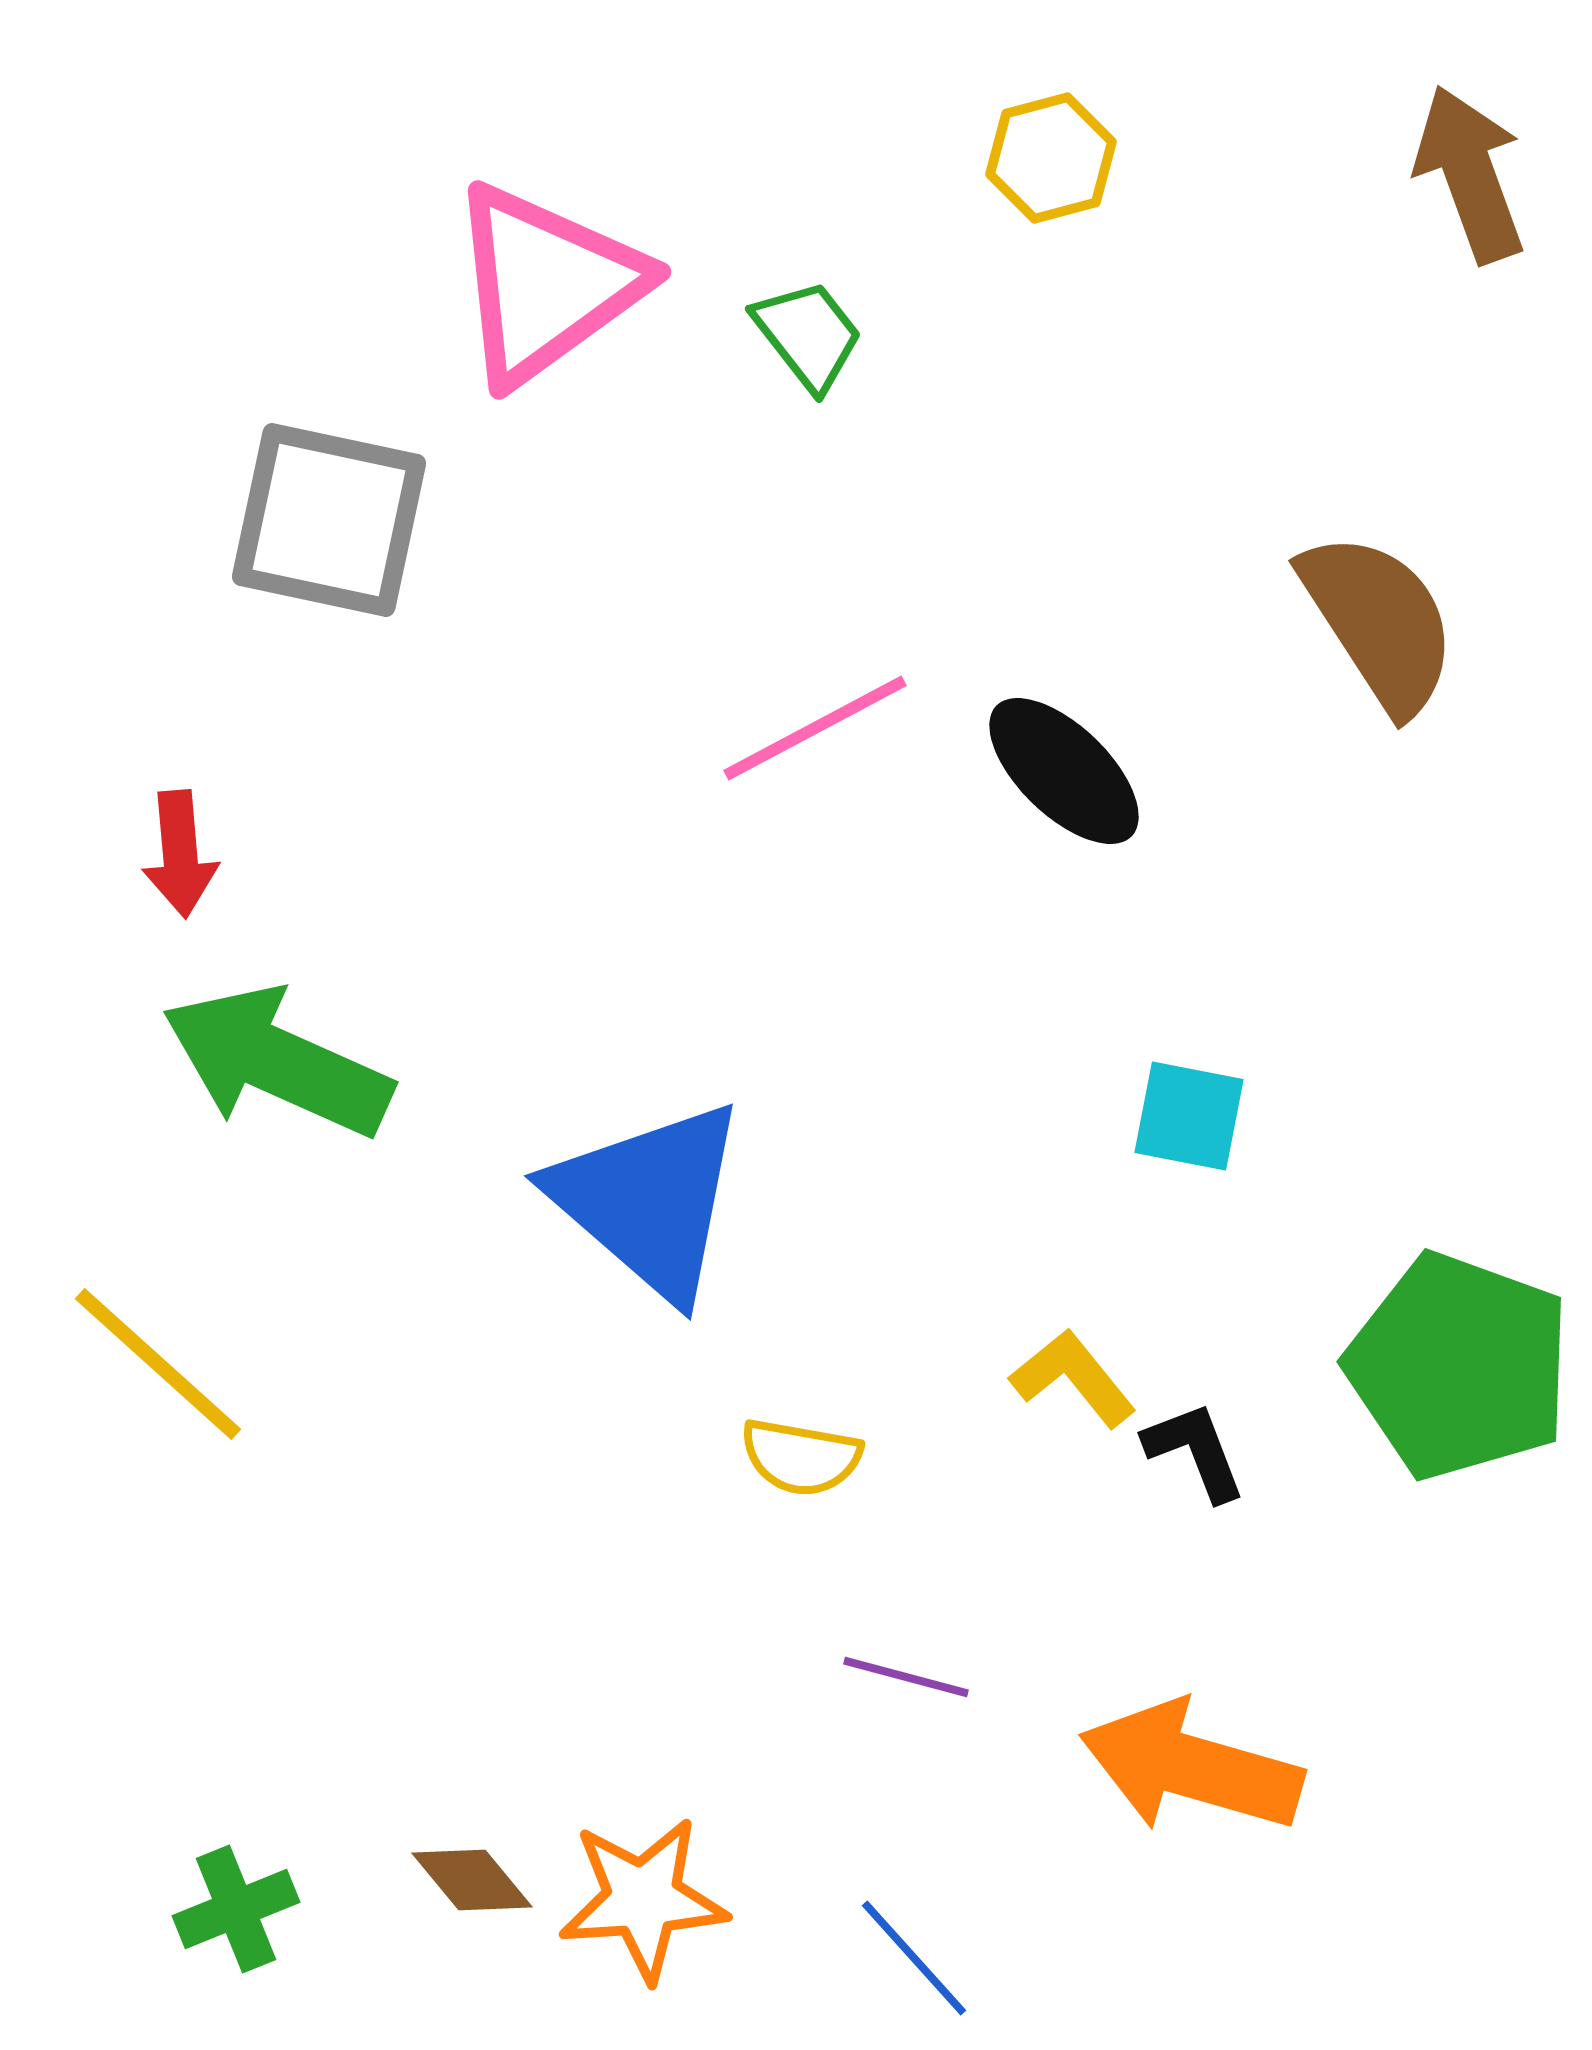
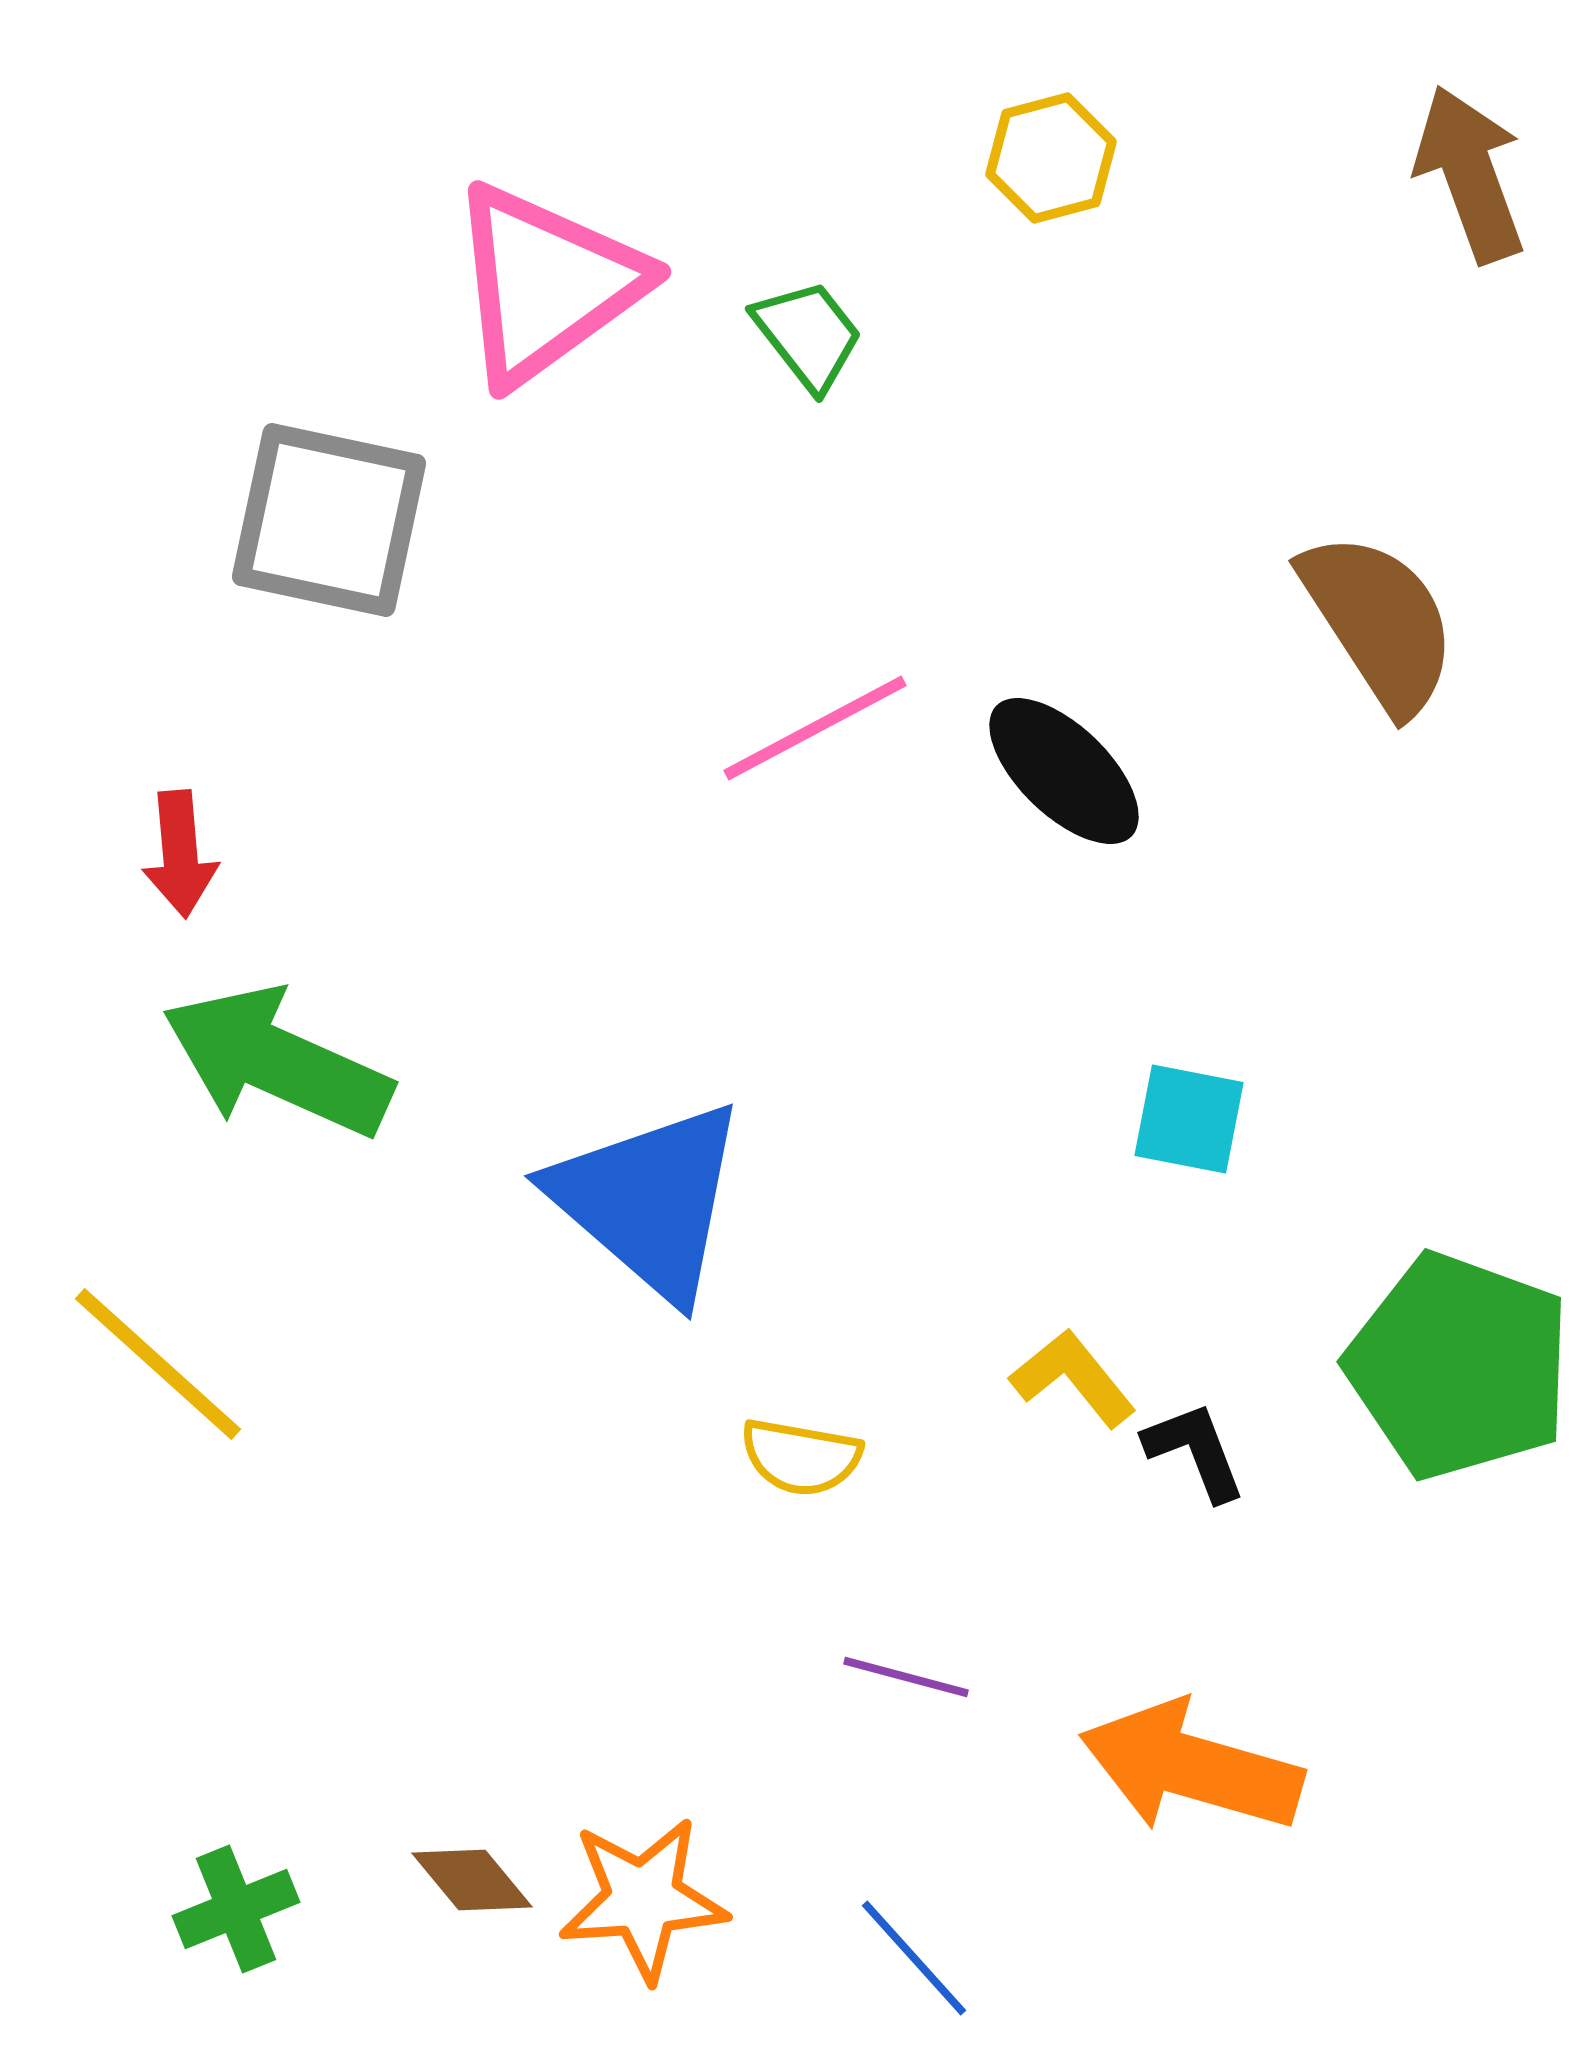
cyan square: moved 3 px down
